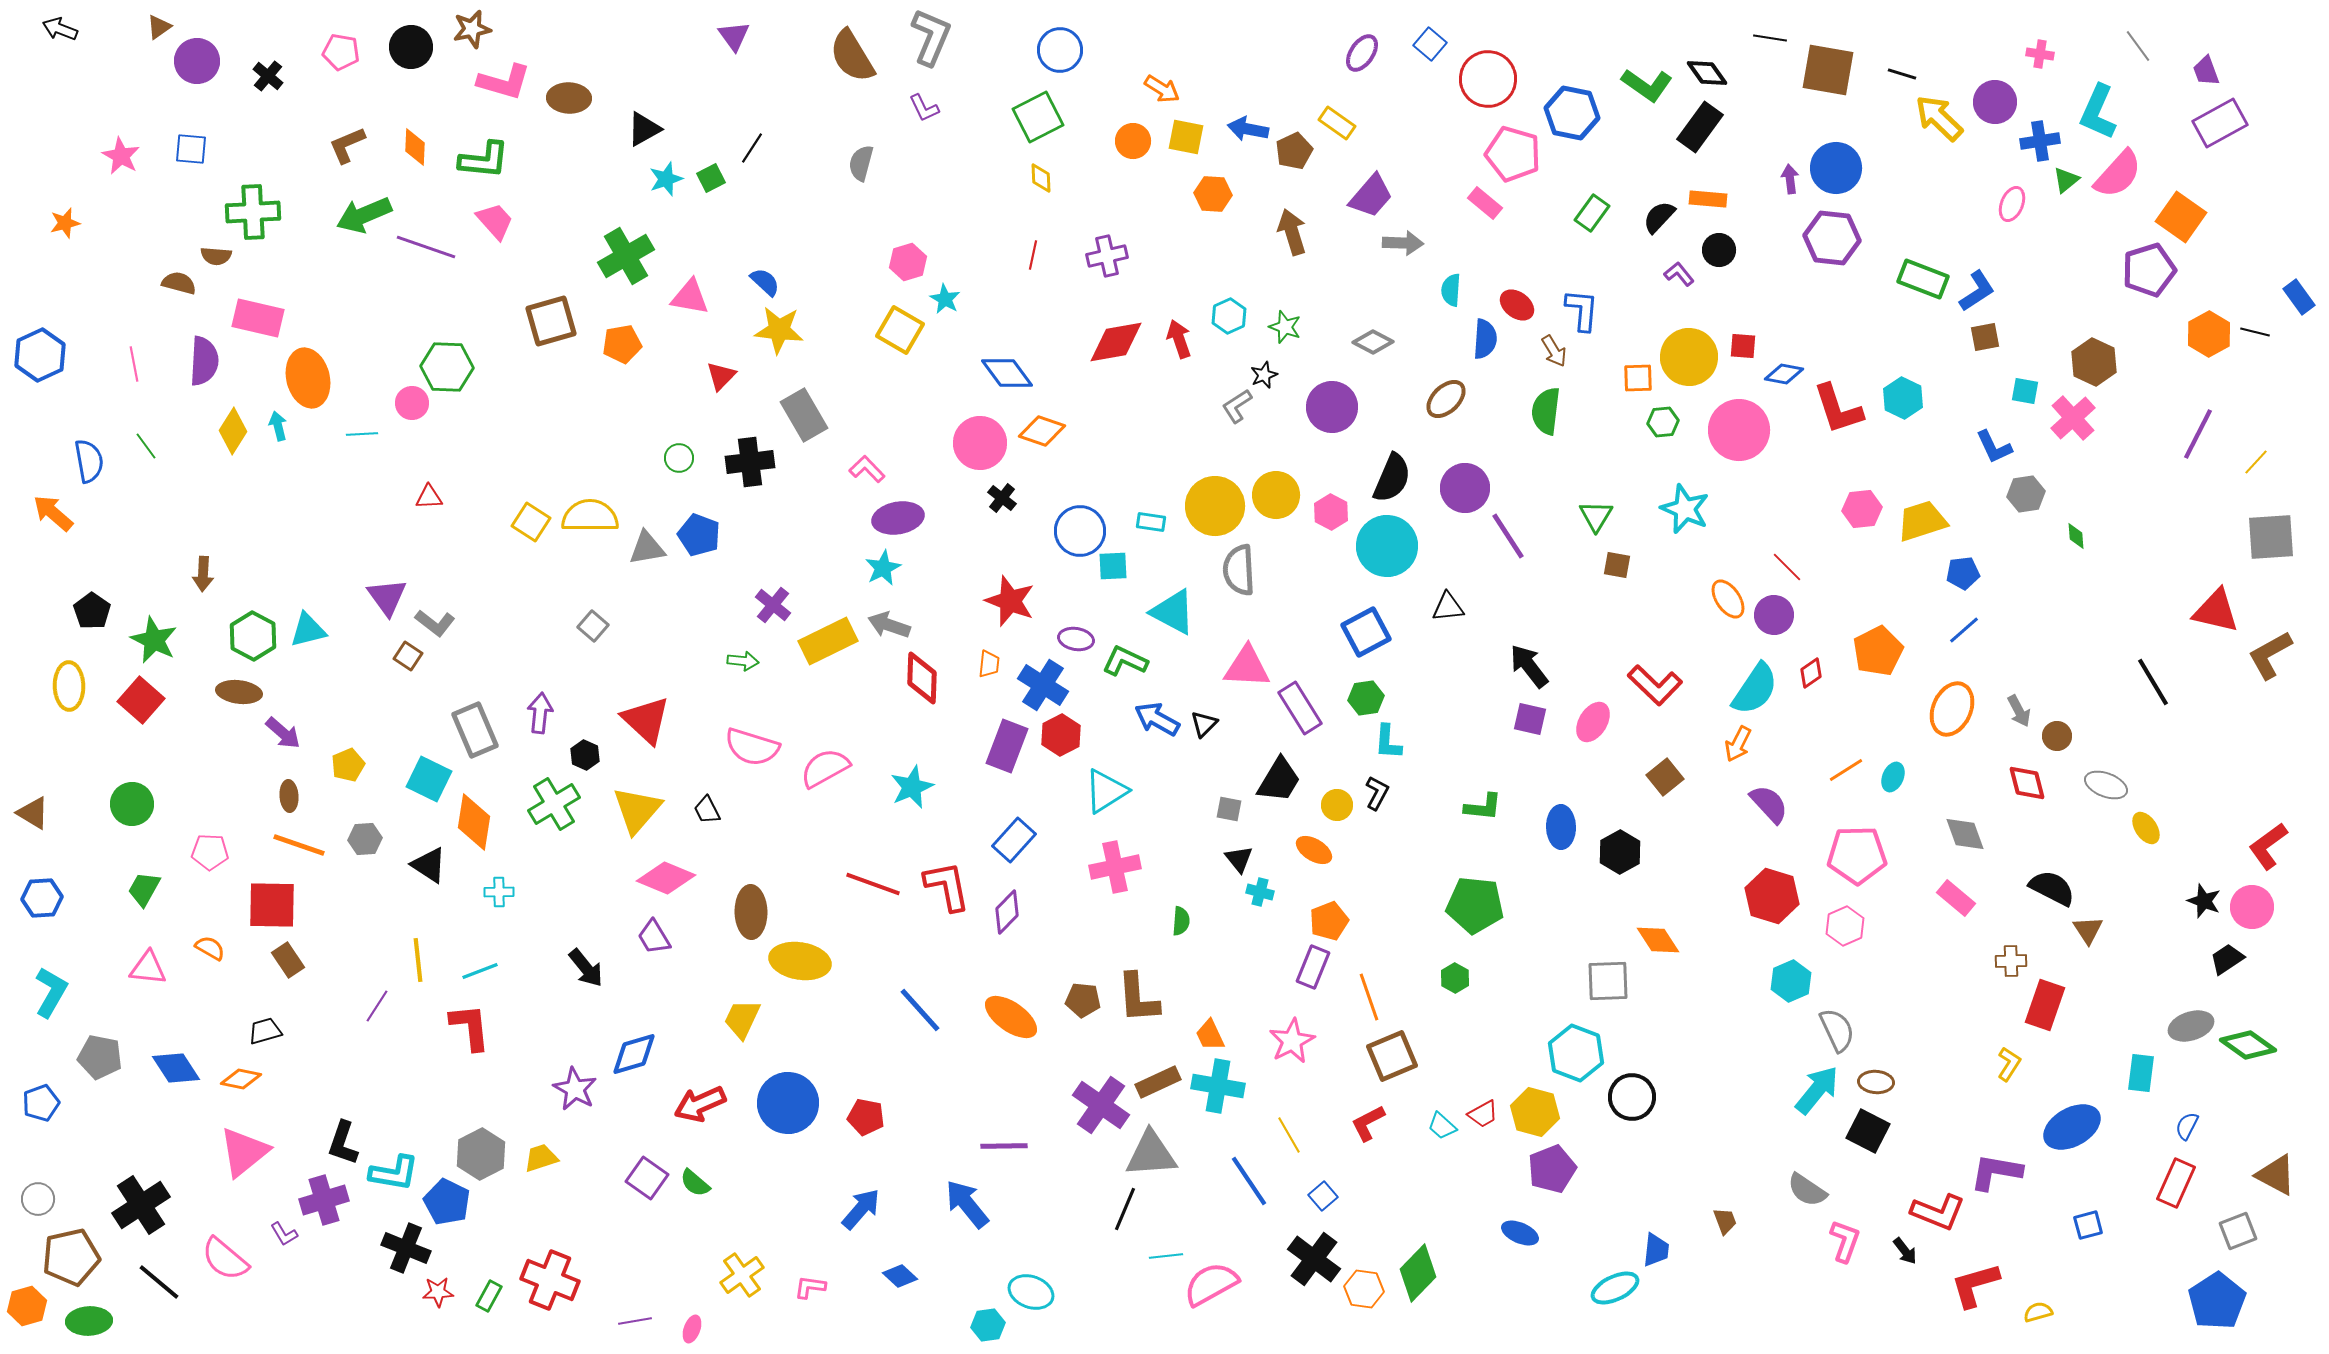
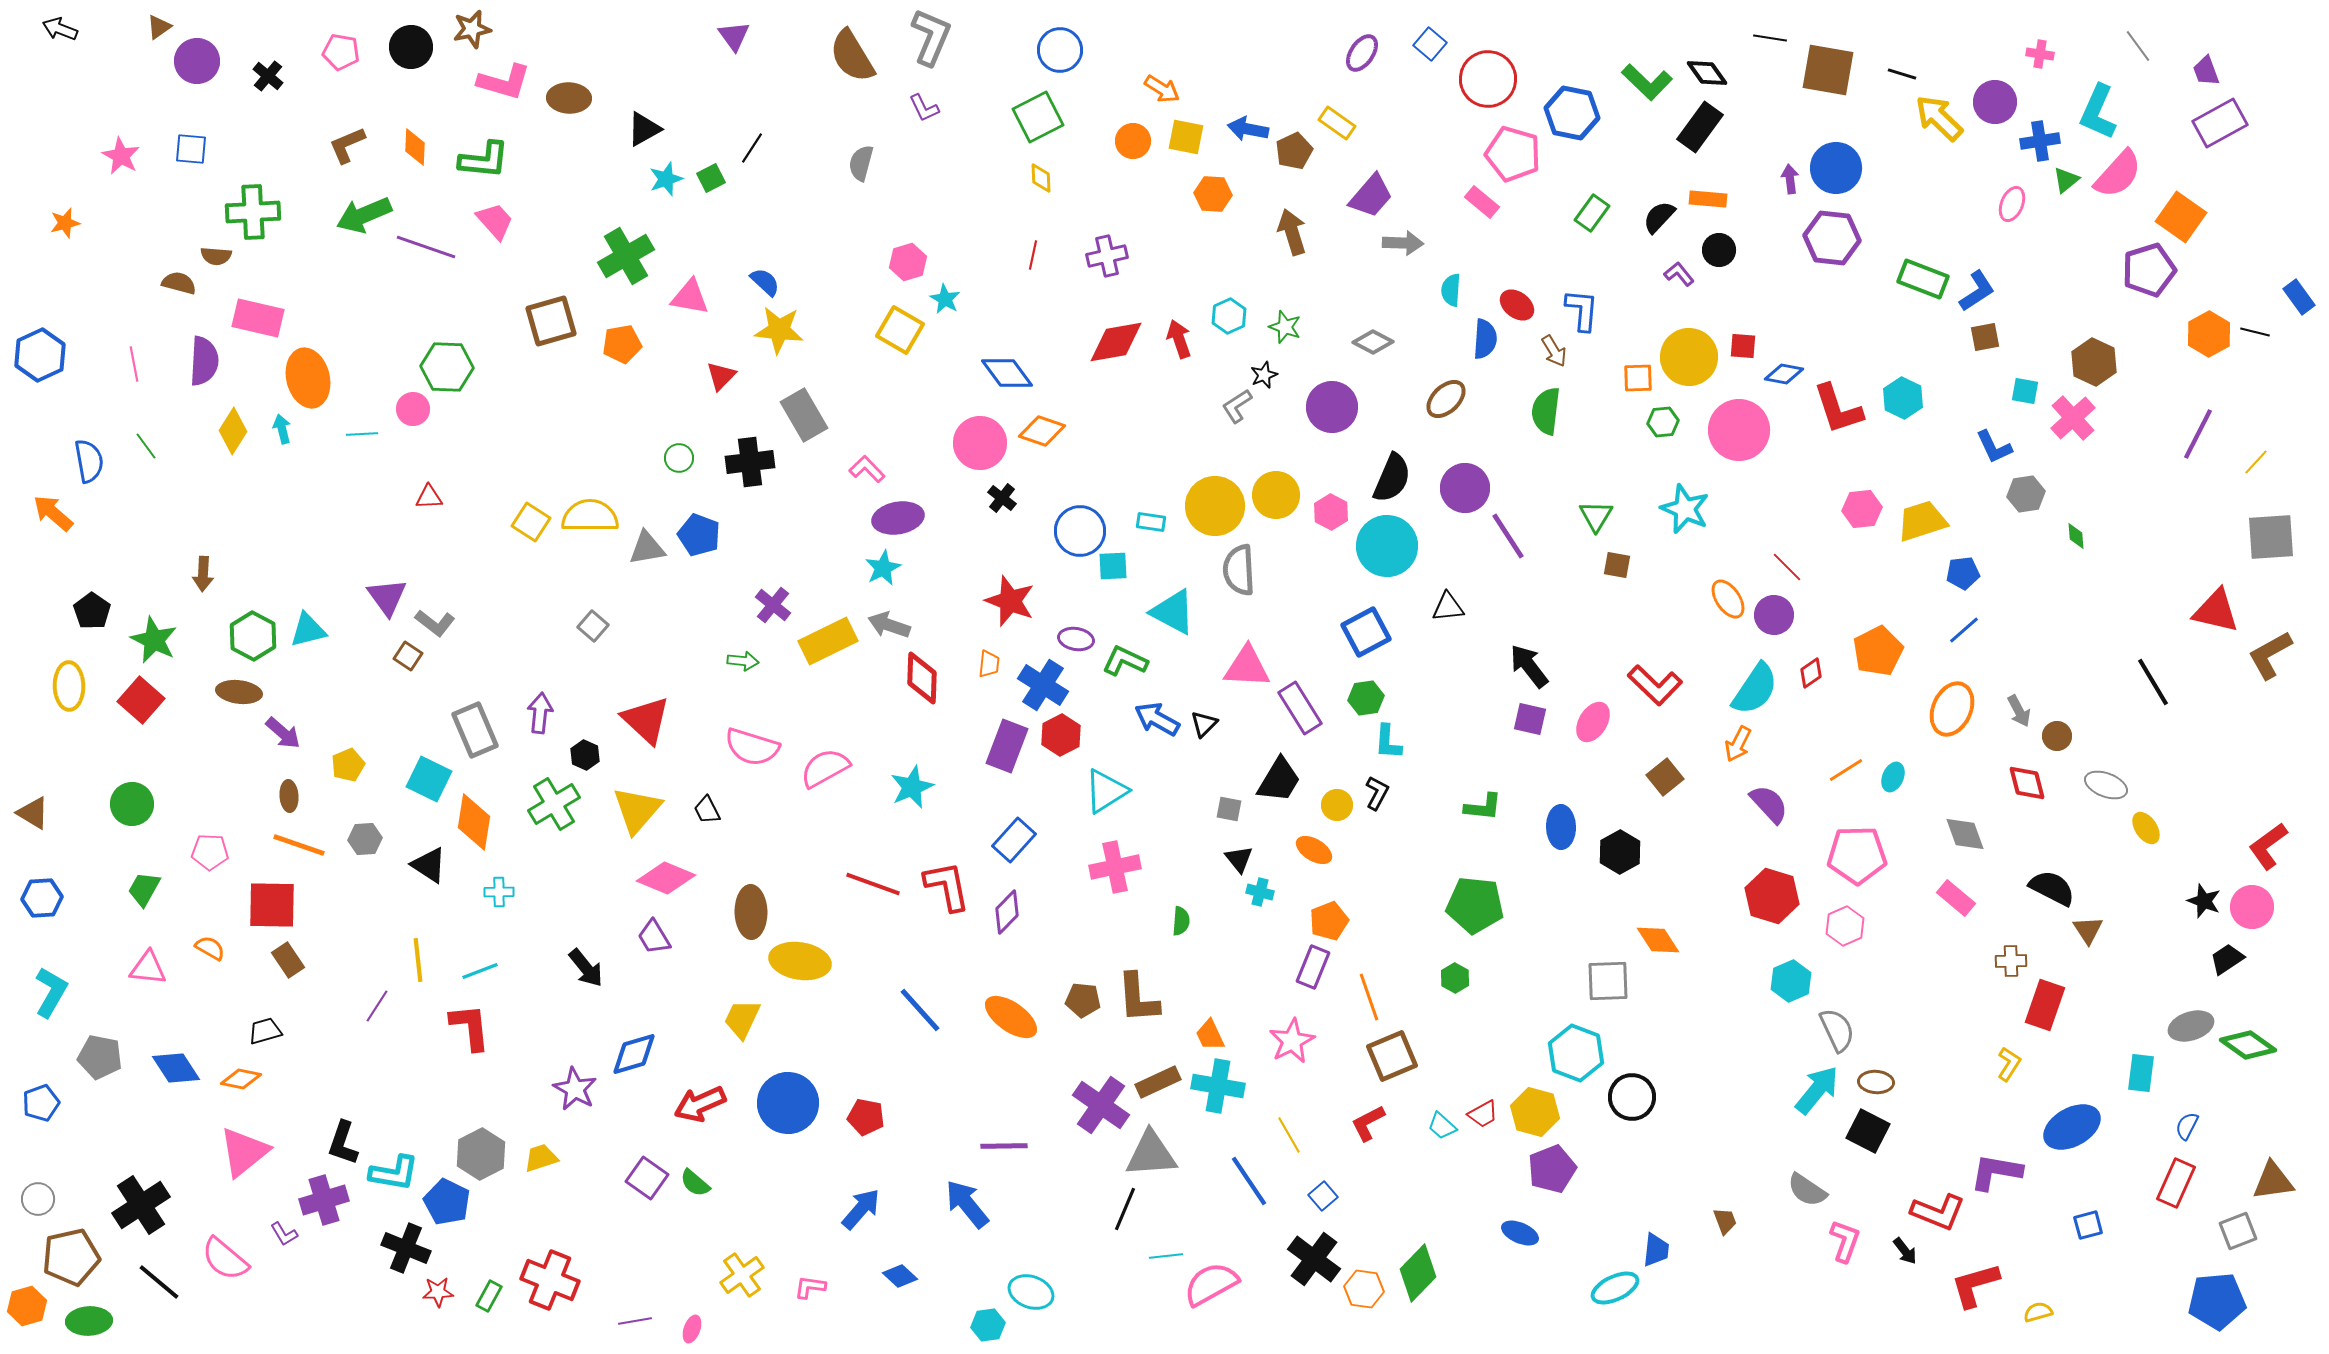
green L-shape at (1647, 85): moved 3 px up; rotated 9 degrees clockwise
pink rectangle at (1485, 203): moved 3 px left, 1 px up
pink circle at (412, 403): moved 1 px right, 6 px down
cyan arrow at (278, 426): moved 4 px right, 3 px down
brown triangle at (2276, 1175): moved 3 px left, 6 px down; rotated 36 degrees counterclockwise
blue pentagon at (2217, 1301): rotated 28 degrees clockwise
